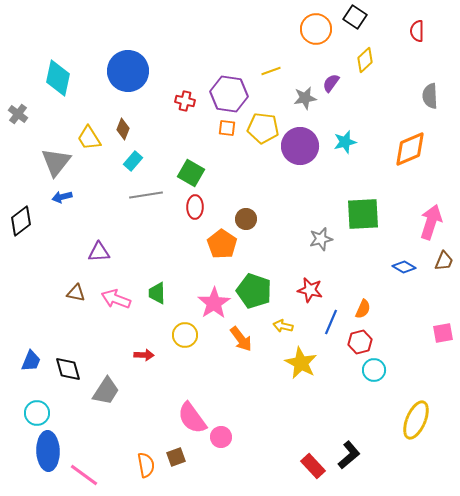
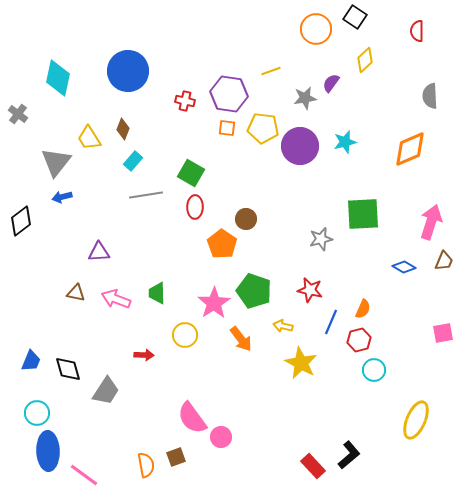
red hexagon at (360, 342): moved 1 px left, 2 px up
